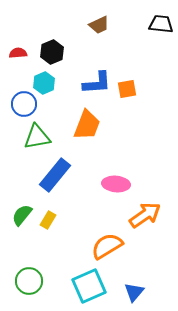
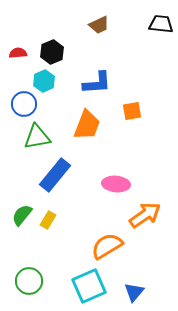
cyan hexagon: moved 2 px up
orange square: moved 5 px right, 22 px down
